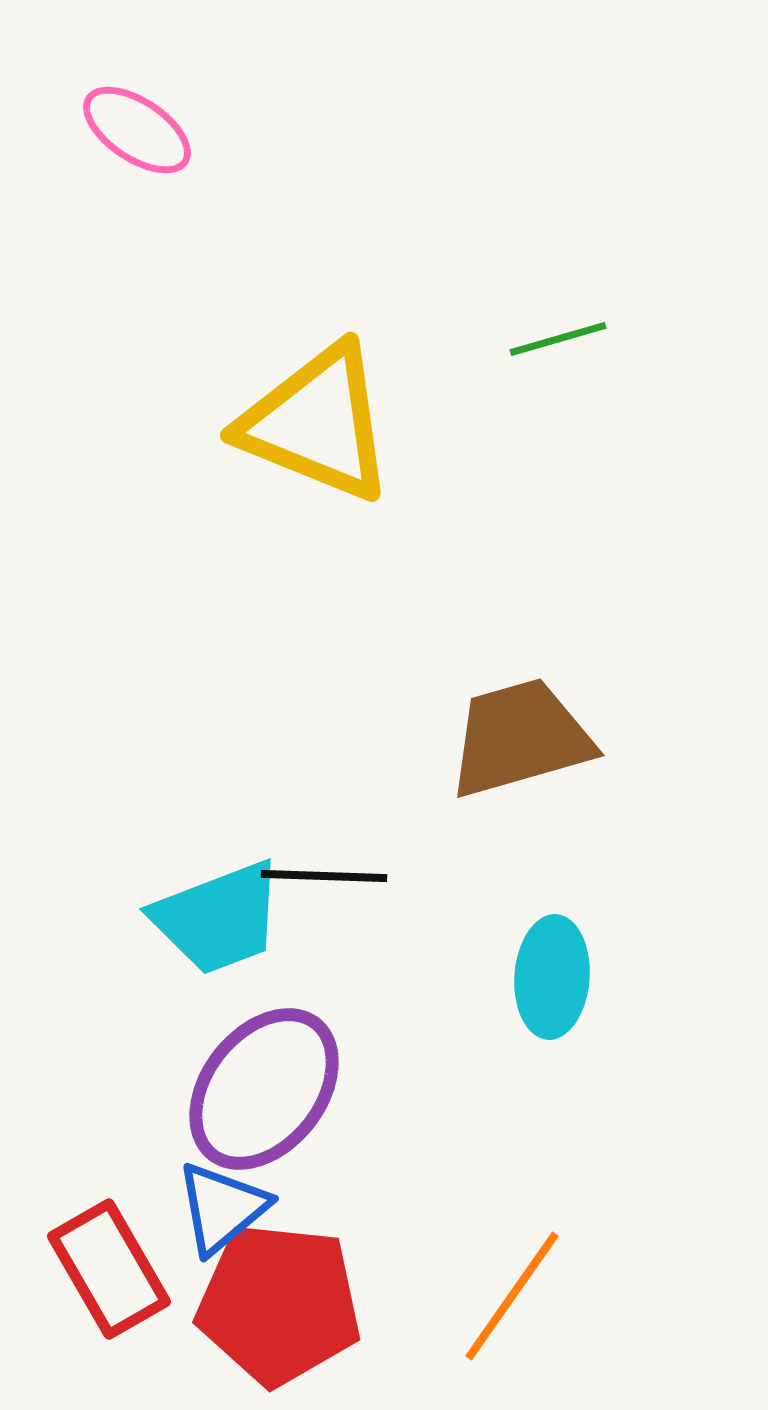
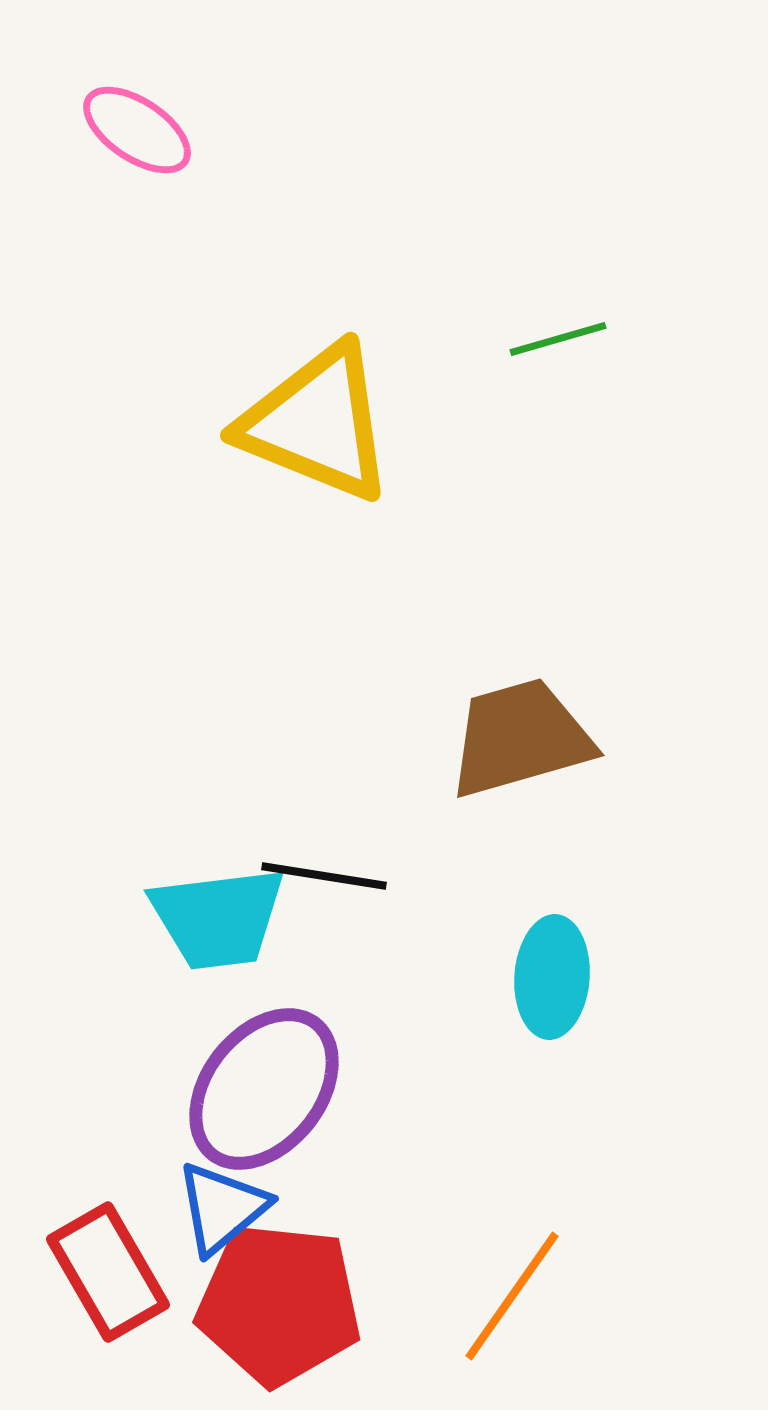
black line: rotated 7 degrees clockwise
cyan trapezoid: rotated 14 degrees clockwise
red rectangle: moved 1 px left, 3 px down
